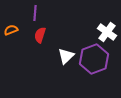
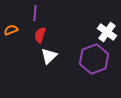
white triangle: moved 17 px left
